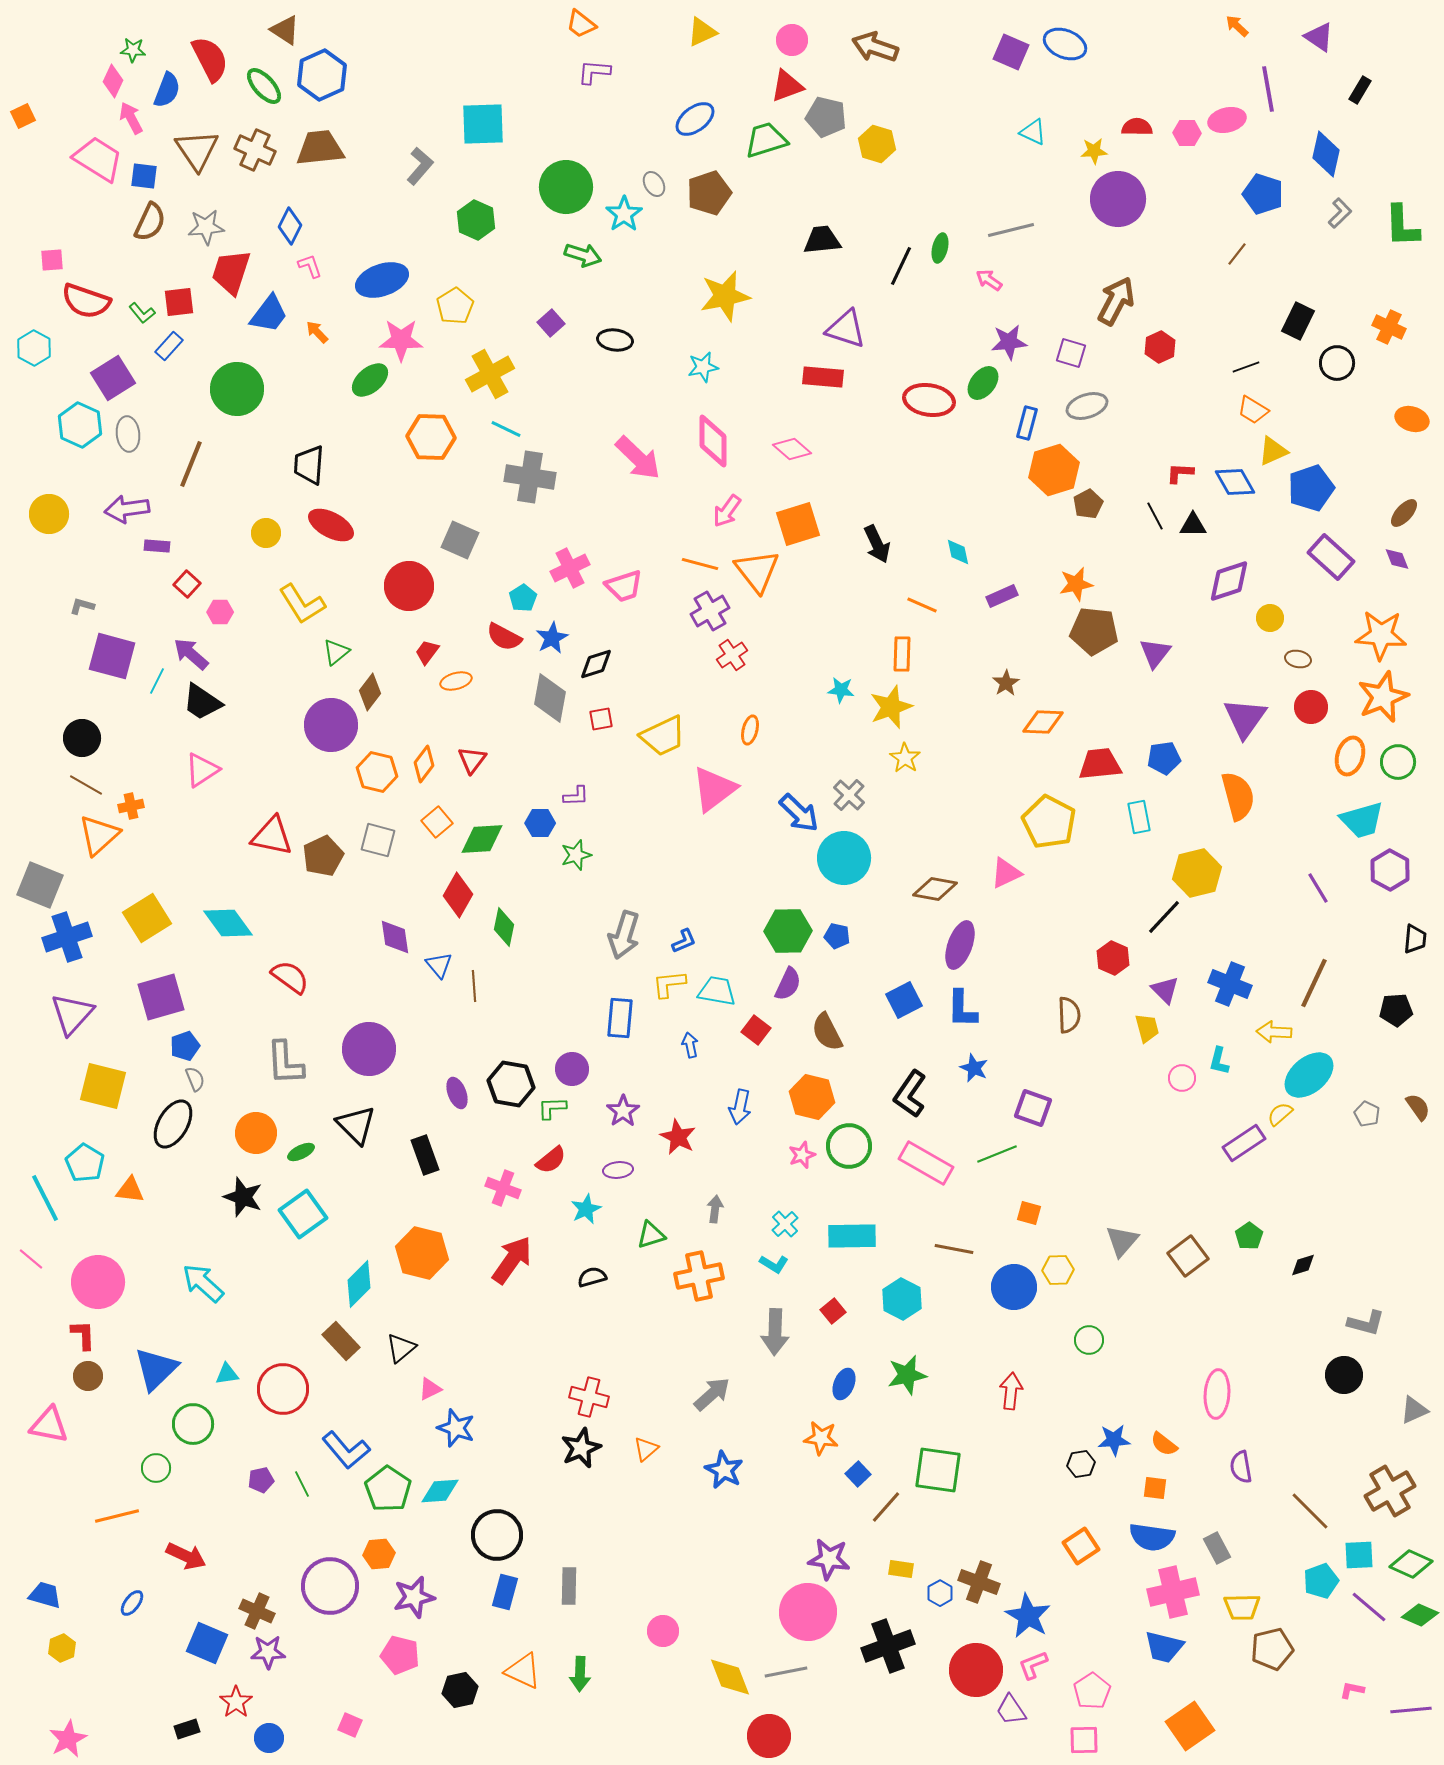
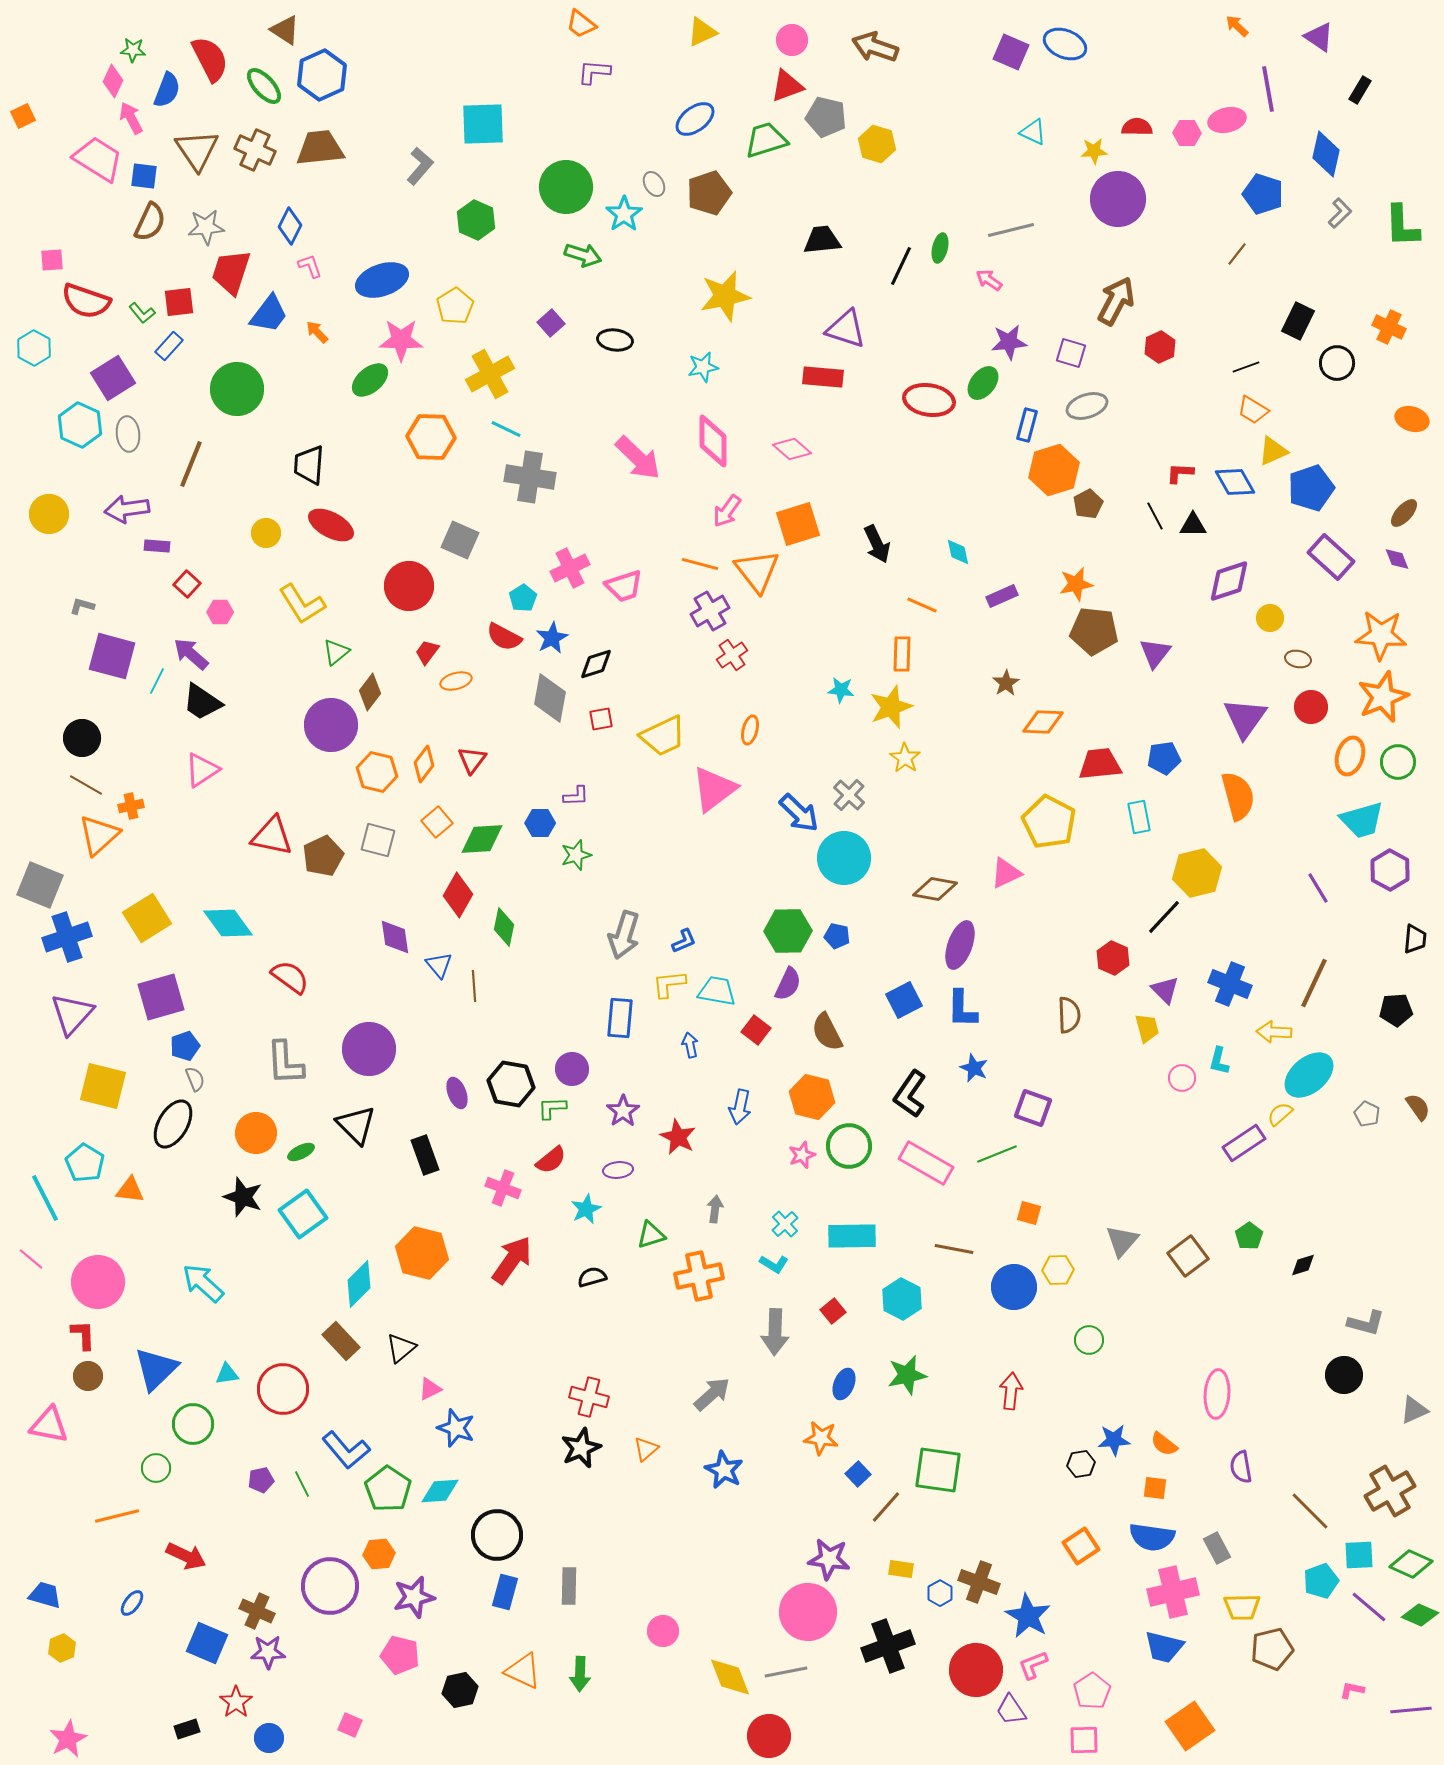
blue rectangle at (1027, 423): moved 2 px down
